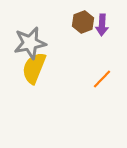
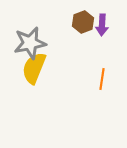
orange line: rotated 35 degrees counterclockwise
